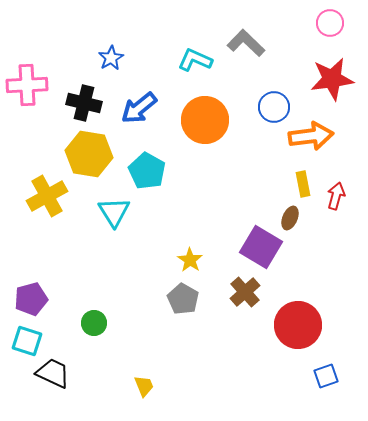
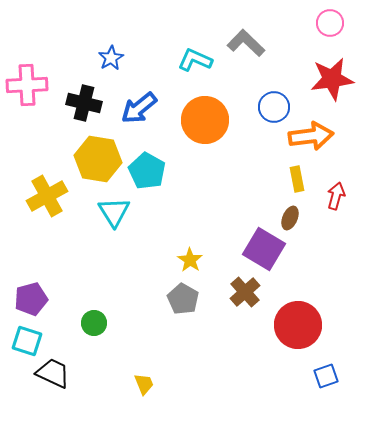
yellow hexagon: moved 9 px right, 5 px down
yellow rectangle: moved 6 px left, 5 px up
purple square: moved 3 px right, 2 px down
yellow trapezoid: moved 2 px up
